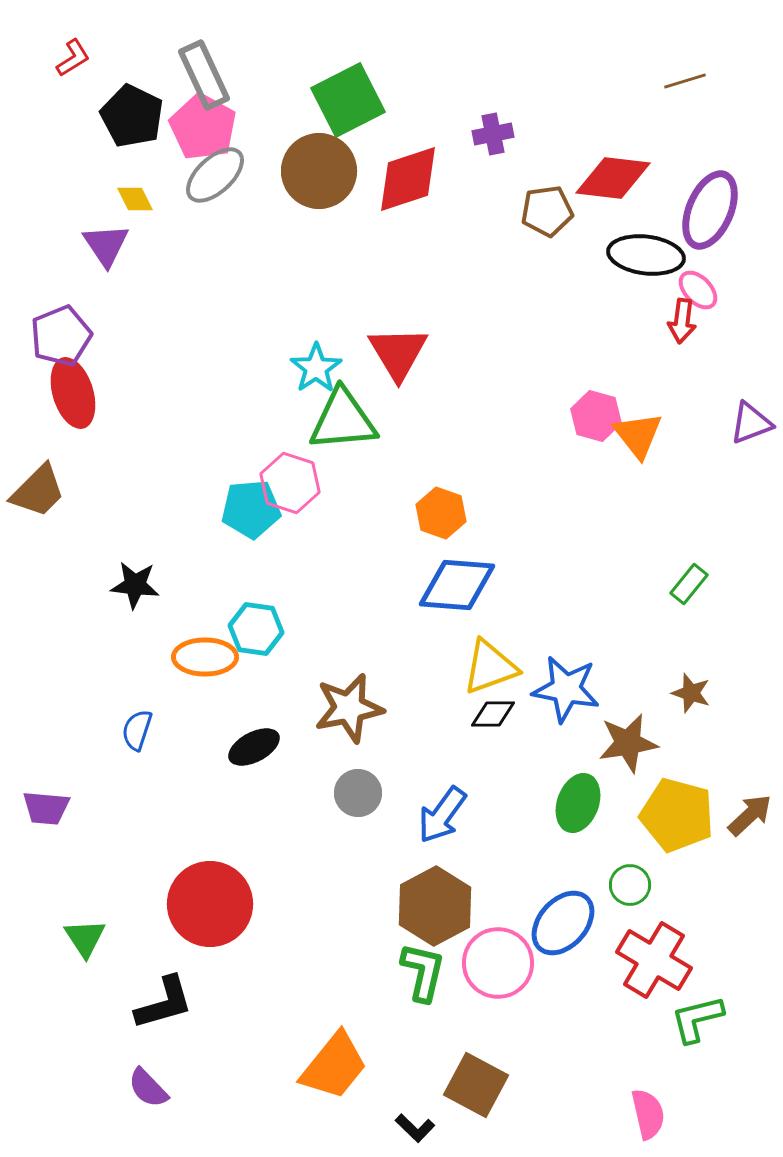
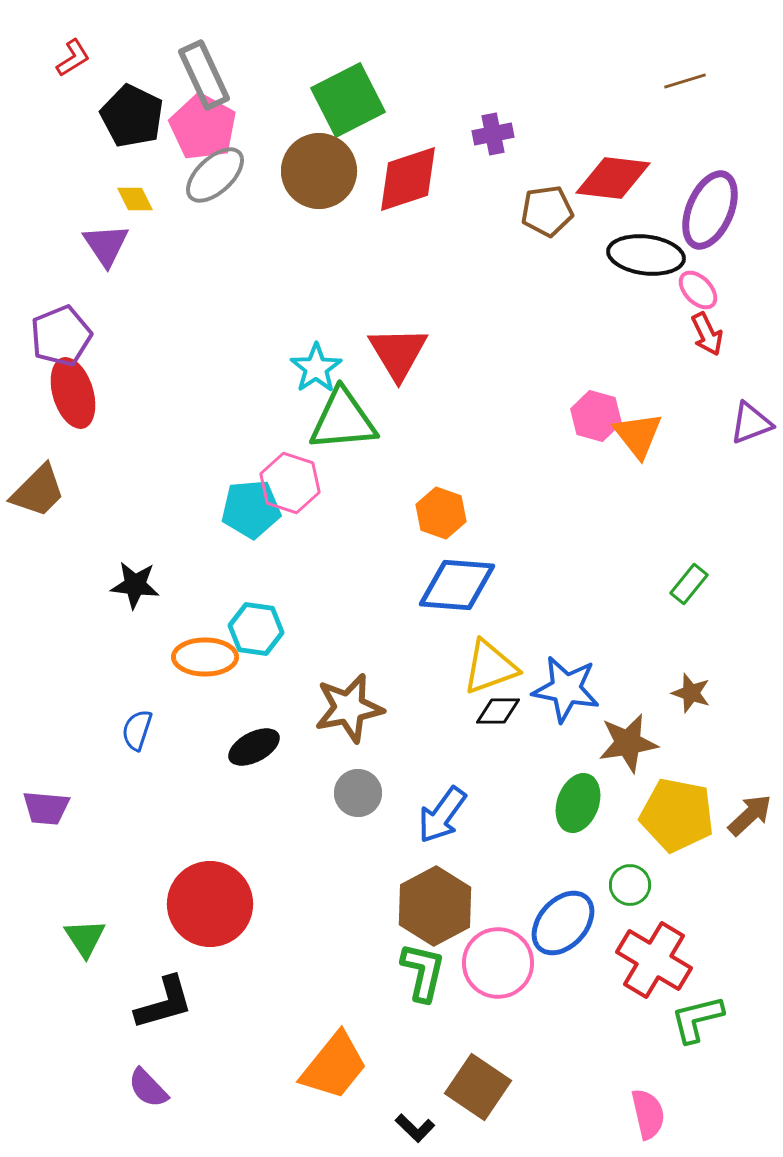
red arrow at (682, 321): moved 25 px right, 13 px down; rotated 33 degrees counterclockwise
black diamond at (493, 714): moved 5 px right, 3 px up
yellow pentagon at (677, 815): rotated 4 degrees counterclockwise
brown square at (476, 1085): moved 2 px right, 2 px down; rotated 6 degrees clockwise
